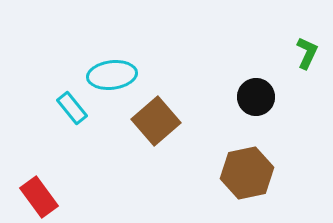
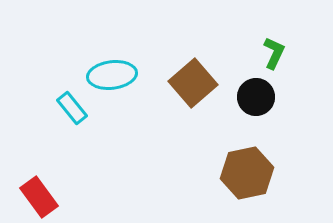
green L-shape: moved 33 px left
brown square: moved 37 px right, 38 px up
